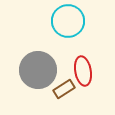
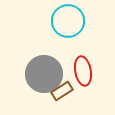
gray circle: moved 6 px right, 4 px down
brown rectangle: moved 2 px left, 2 px down
